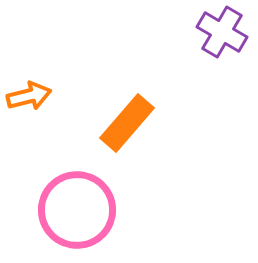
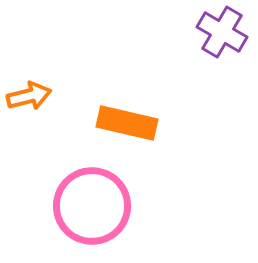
orange rectangle: rotated 62 degrees clockwise
pink circle: moved 15 px right, 4 px up
